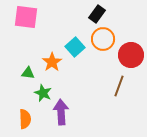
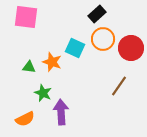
black rectangle: rotated 12 degrees clockwise
cyan square: moved 1 px down; rotated 24 degrees counterclockwise
red circle: moved 7 px up
orange star: rotated 18 degrees counterclockwise
green triangle: moved 1 px right, 6 px up
brown line: rotated 15 degrees clockwise
orange semicircle: rotated 66 degrees clockwise
